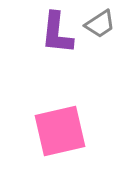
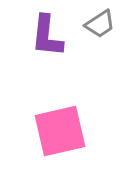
purple L-shape: moved 10 px left, 3 px down
